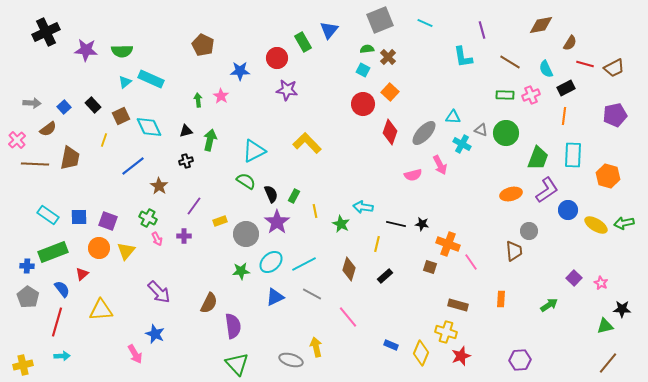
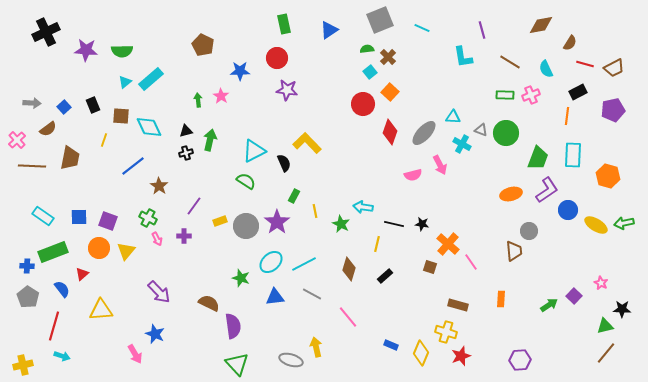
cyan line at (425, 23): moved 3 px left, 5 px down
blue triangle at (329, 30): rotated 18 degrees clockwise
green rectangle at (303, 42): moved 19 px left, 18 px up; rotated 18 degrees clockwise
cyan square at (363, 70): moved 7 px right, 2 px down; rotated 24 degrees clockwise
cyan rectangle at (151, 79): rotated 65 degrees counterclockwise
black rectangle at (566, 88): moved 12 px right, 4 px down
black rectangle at (93, 105): rotated 21 degrees clockwise
purple pentagon at (615, 115): moved 2 px left, 5 px up
brown square at (121, 116): rotated 30 degrees clockwise
orange line at (564, 116): moved 3 px right
black cross at (186, 161): moved 8 px up
brown line at (35, 164): moved 3 px left, 2 px down
black semicircle at (271, 194): moved 13 px right, 31 px up
cyan rectangle at (48, 215): moved 5 px left, 1 px down
black line at (396, 224): moved 2 px left
gray circle at (246, 234): moved 8 px up
orange cross at (448, 244): rotated 20 degrees clockwise
green star at (241, 271): moved 7 px down; rotated 24 degrees clockwise
purple square at (574, 278): moved 18 px down
blue triangle at (275, 297): rotated 18 degrees clockwise
brown semicircle at (209, 303): rotated 90 degrees counterclockwise
red line at (57, 322): moved 3 px left, 4 px down
cyan arrow at (62, 356): rotated 21 degrees clockwise
brown line at (608, 363): moved 2 px left, 10 px up
